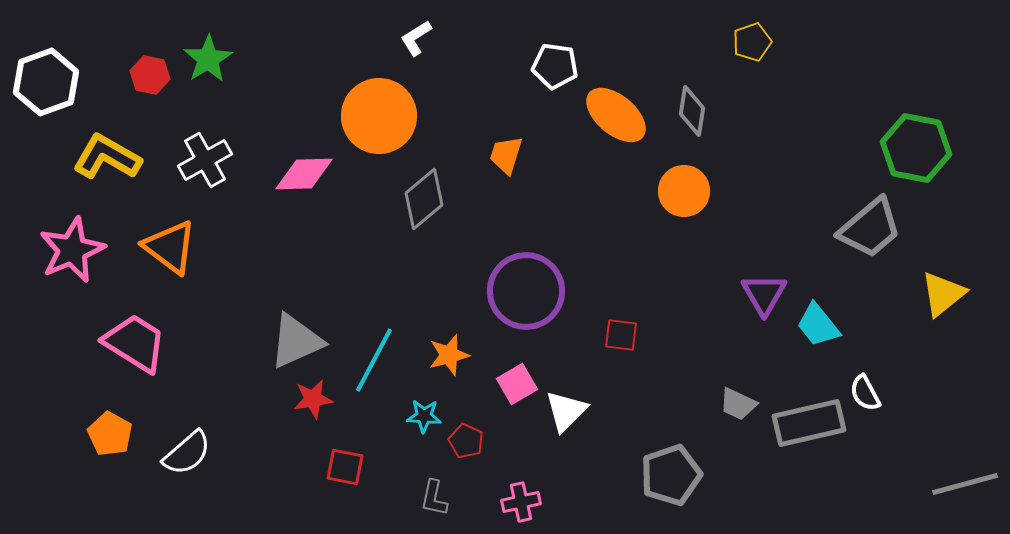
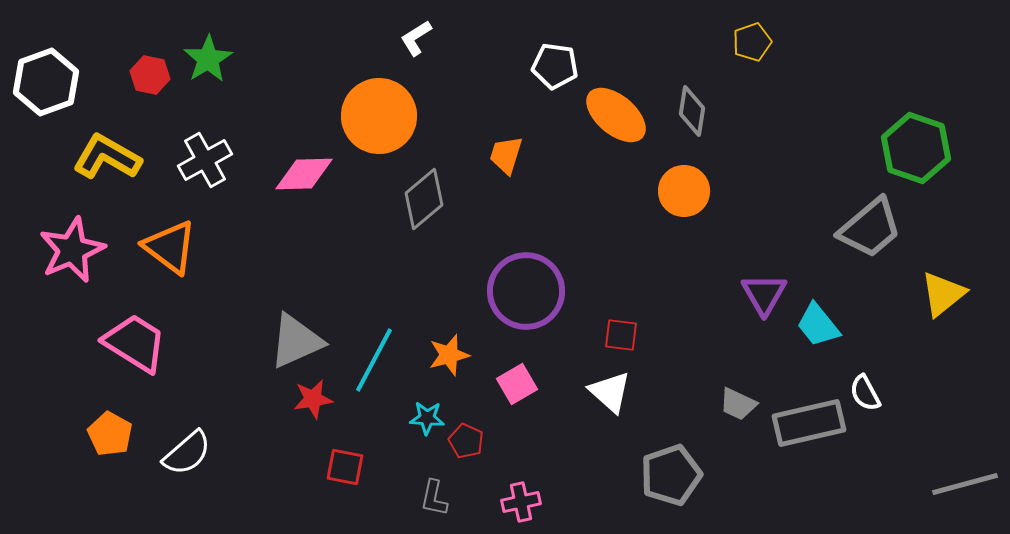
green hexagon at (916, 148): rotated 8 degrees clockwise
white triangle at (566, 411): moved 44 px right, 19 px up; rotated 33 degrees counterclockwise
cyan star at (424, 416): moved 3 px right, 2 px down
